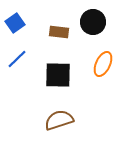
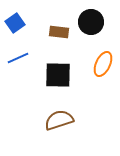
black circle: moved 2 px left
blue line: moved 1 px right, 1 px up; rotated 20 degrees clockwise
